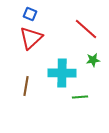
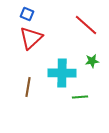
blue square: moved 3 px left
red line: moved 4 px up
green star: moved 1 px left, 1 px down
brown line: moved 2 px right, 1 px down
